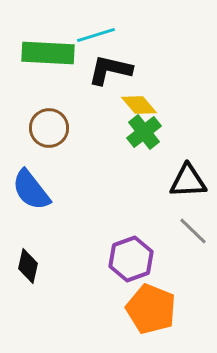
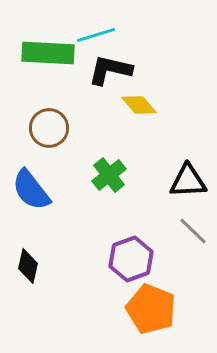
green cross: moved 35 px left, 43 px down
